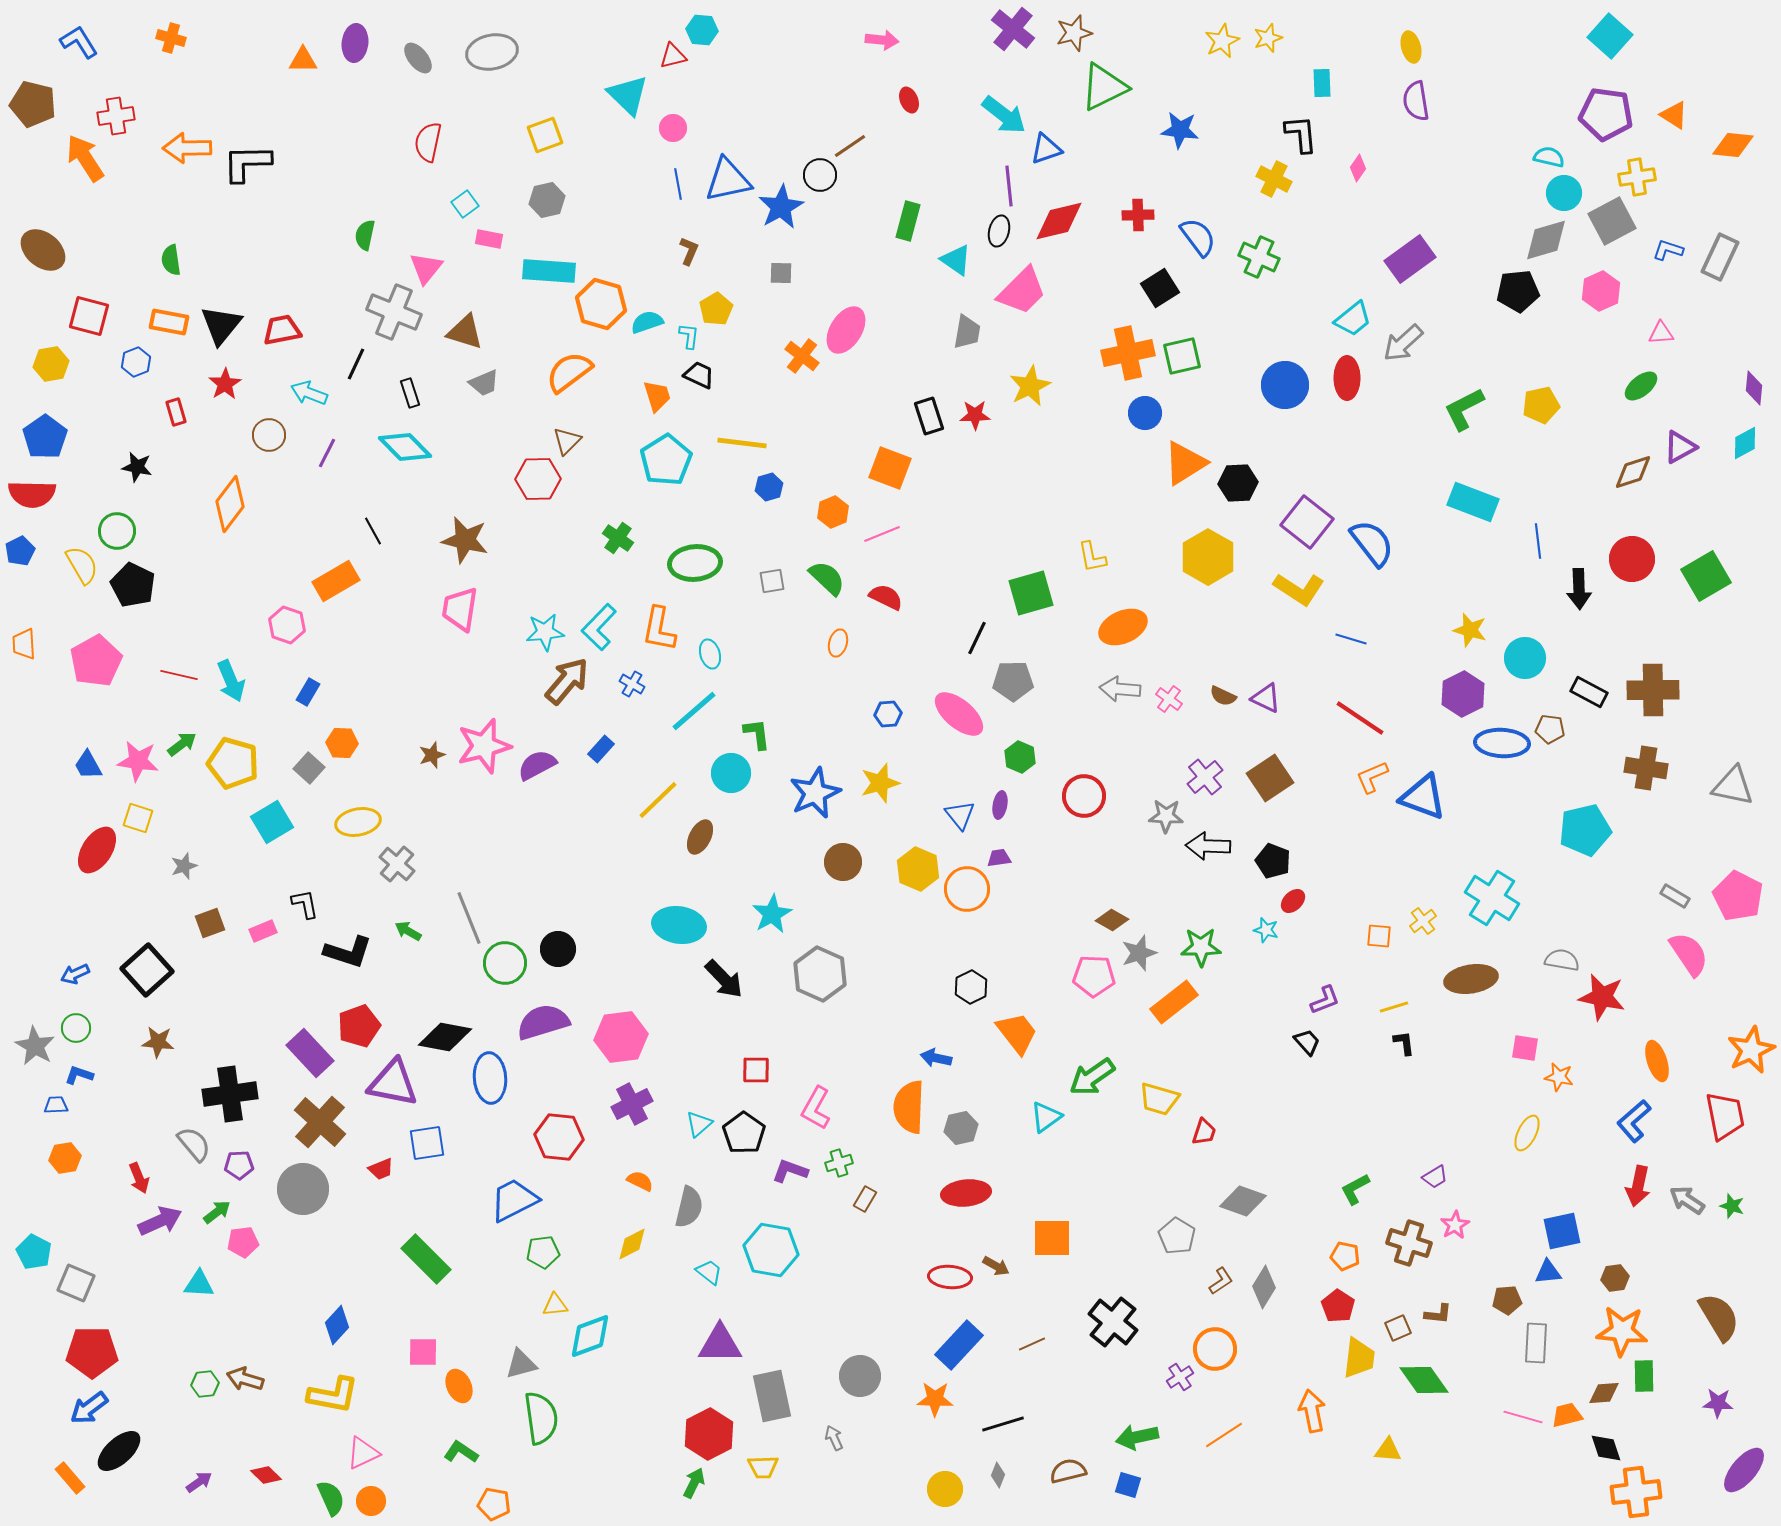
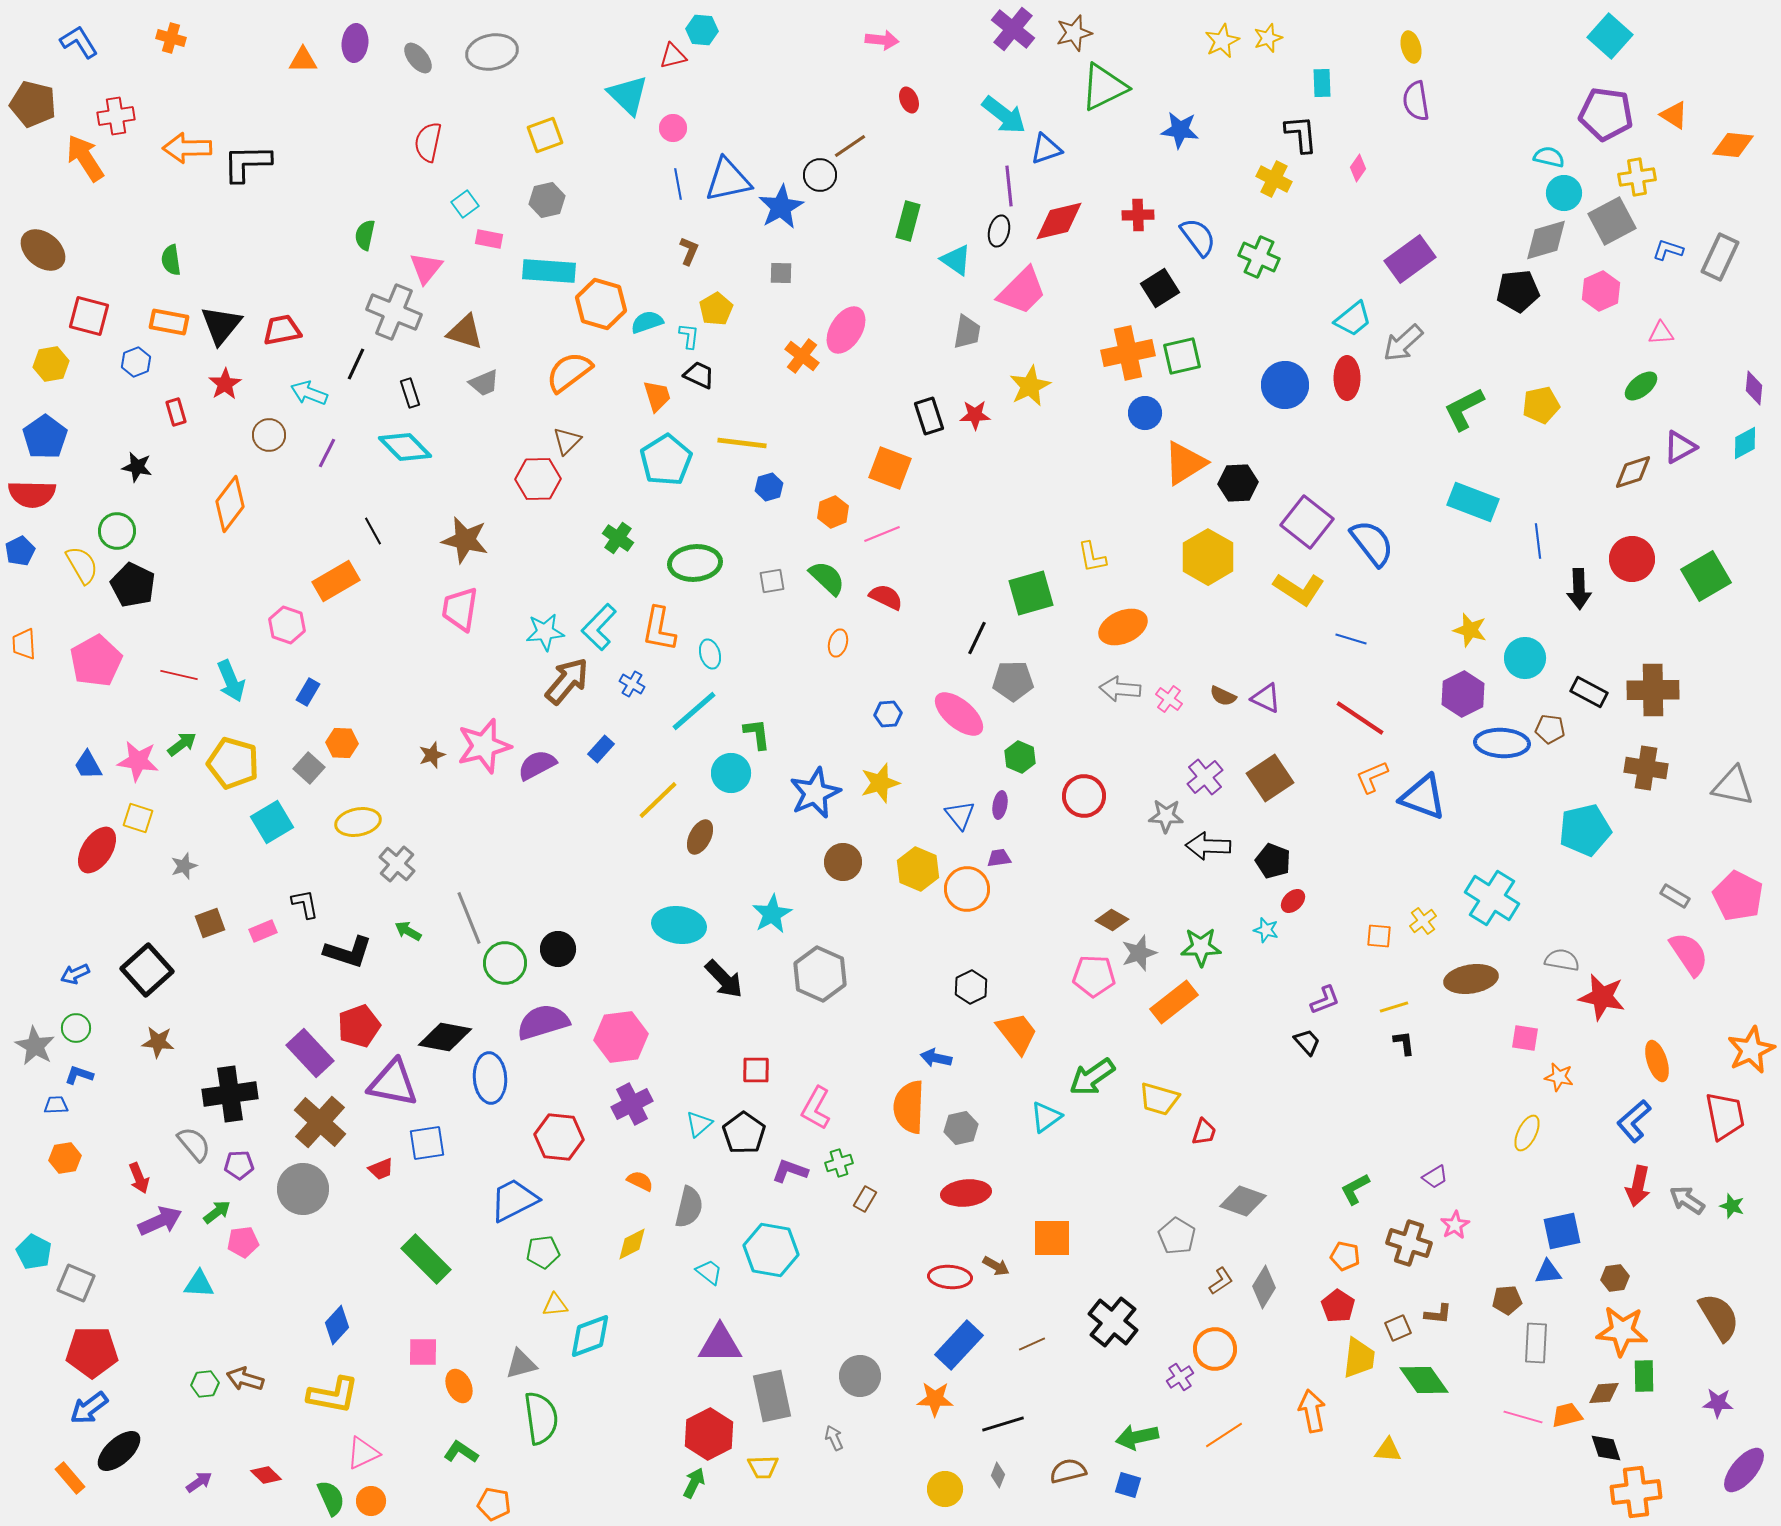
pink square at (1525, 1048): moved 10 px up
